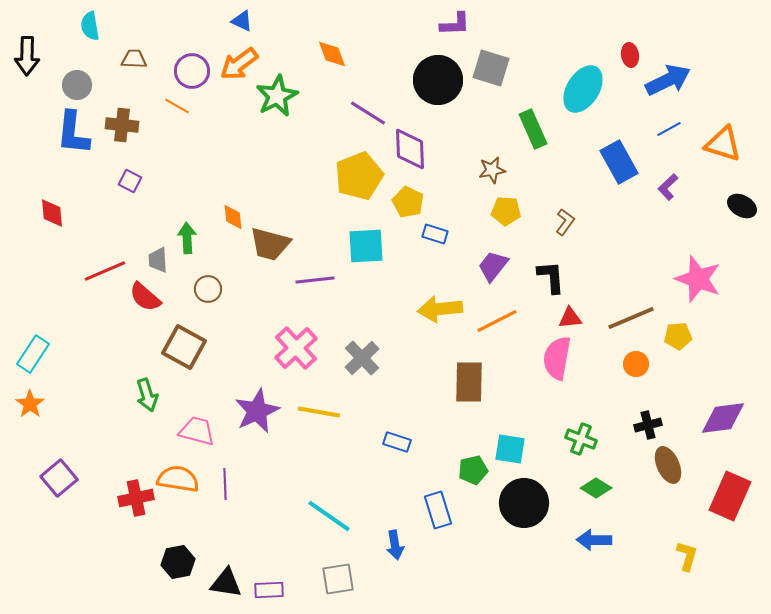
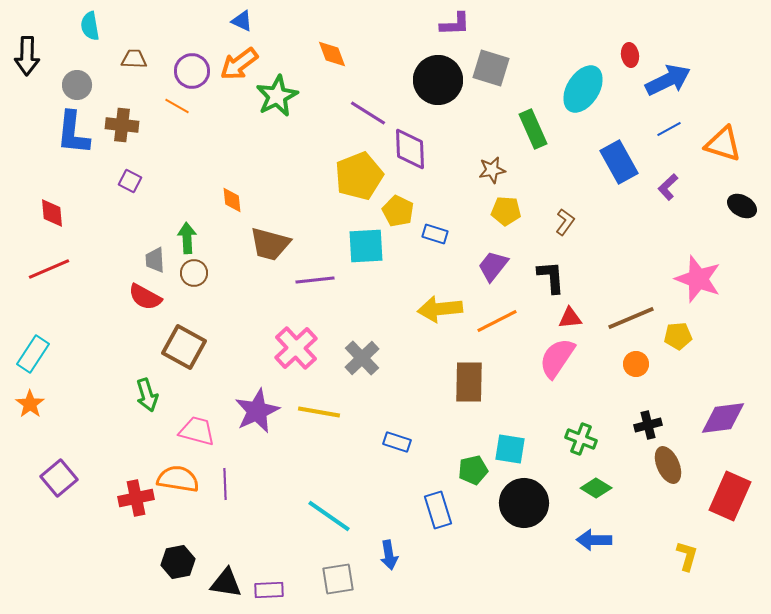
yellow pentagon at (408, 202): moved 10 px left, 9 px down
orange diamond at (233, 217): moved 1 px left, 17 px up
gray trapezoid at (158, 260): moved 3 px left
red line at (105, 271): moved 56 px left, 2 px up
brown circle at (208, 289): moved 14 px left, 16 px up
red semicircle at (145, 297): rotated 12 degrees counterclockwise
pink semicircle at (557, 358): rotated 24 degrees clockwise
blue arrow at (395, 545): moved 6 px left, 10 px down
